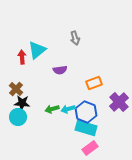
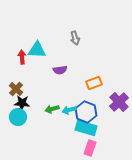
cyan triangle: rotated 42 degrees clockwise
cyan arrow: moved 1 px right, 1 px down
pink rectangle: rotated 35 degrees counterclockwise
